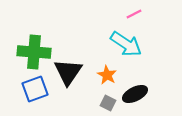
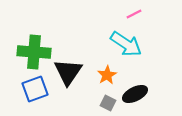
orange star: rotated 12 degrees clockwise
